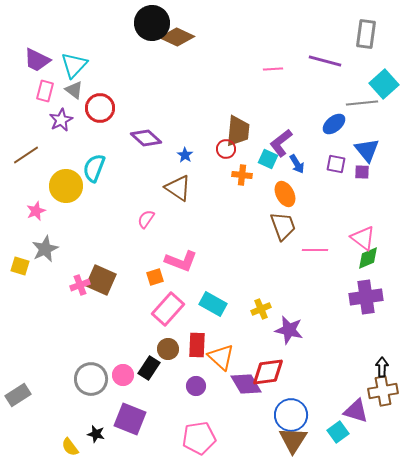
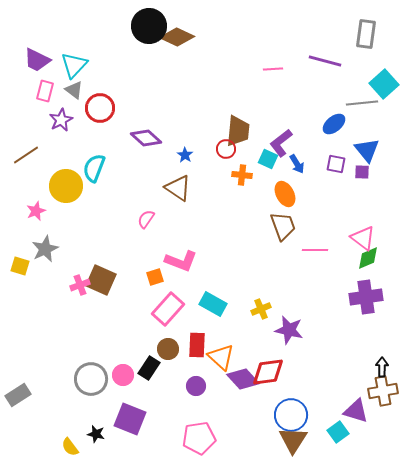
black circle at (152, 23): moved 3 px left, 3 px down
purple diamond at (246, 384): moved 3 px left, 5 px up; rotated 12 degrees counterclockwise
